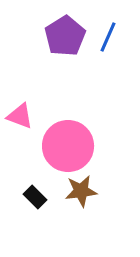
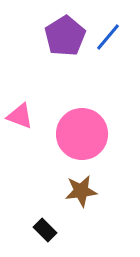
blue line: rotated 16 degrees clockwise
pink circle: moved 14 px right, 12 px up
black rectangle: moved 10 px right, 33 px down
